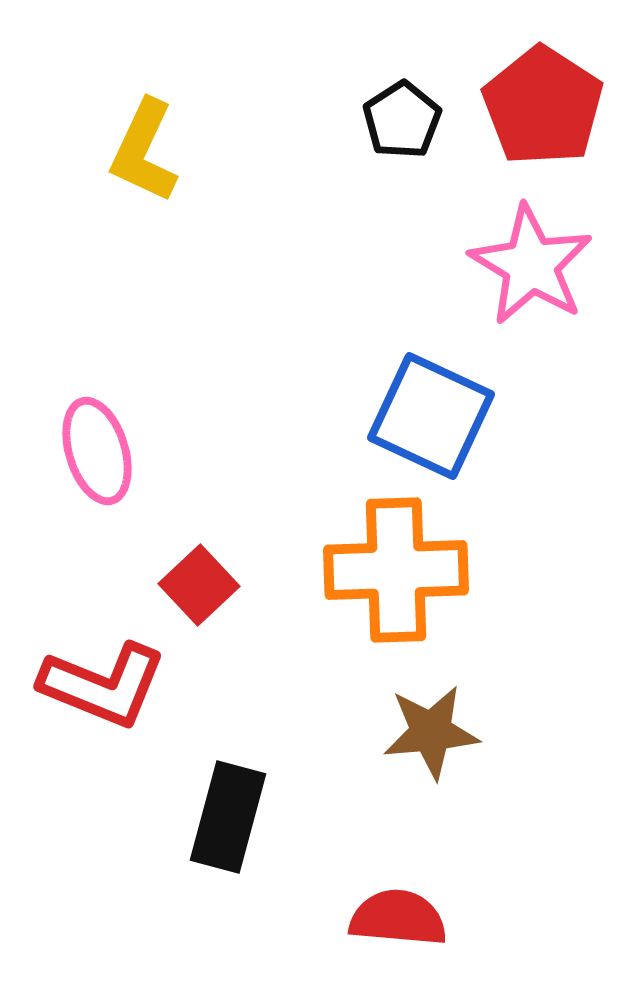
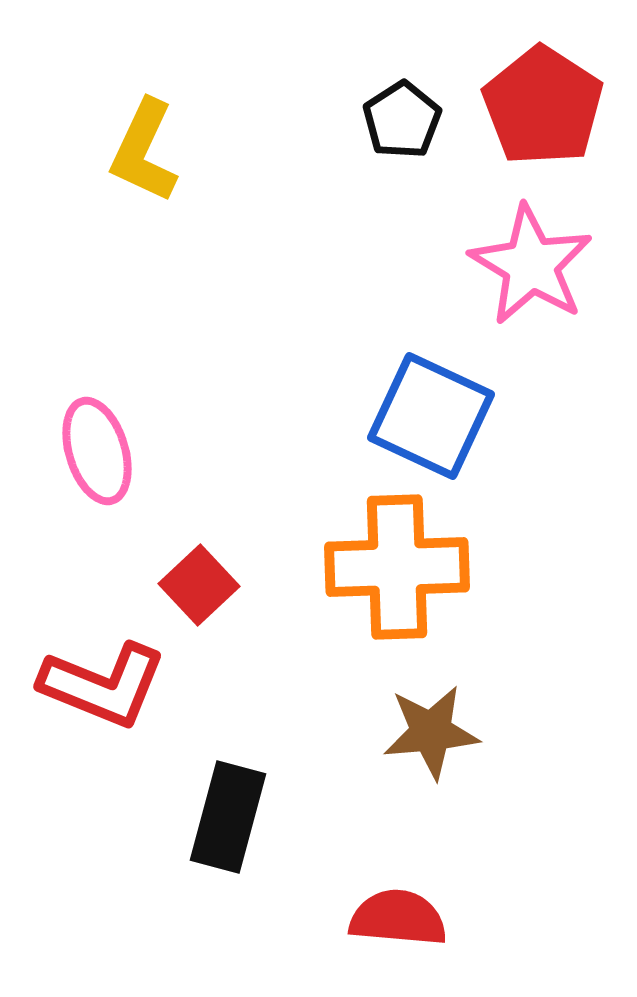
orange cross: moved 1 px right, 3 px up
